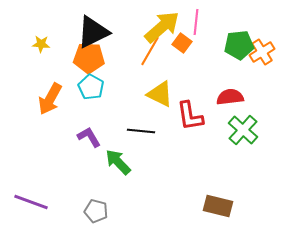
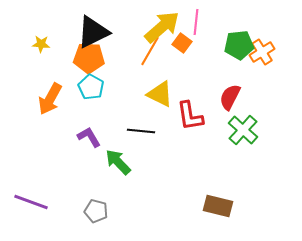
red semicircle: rotated 56 degrees counterclockwise
